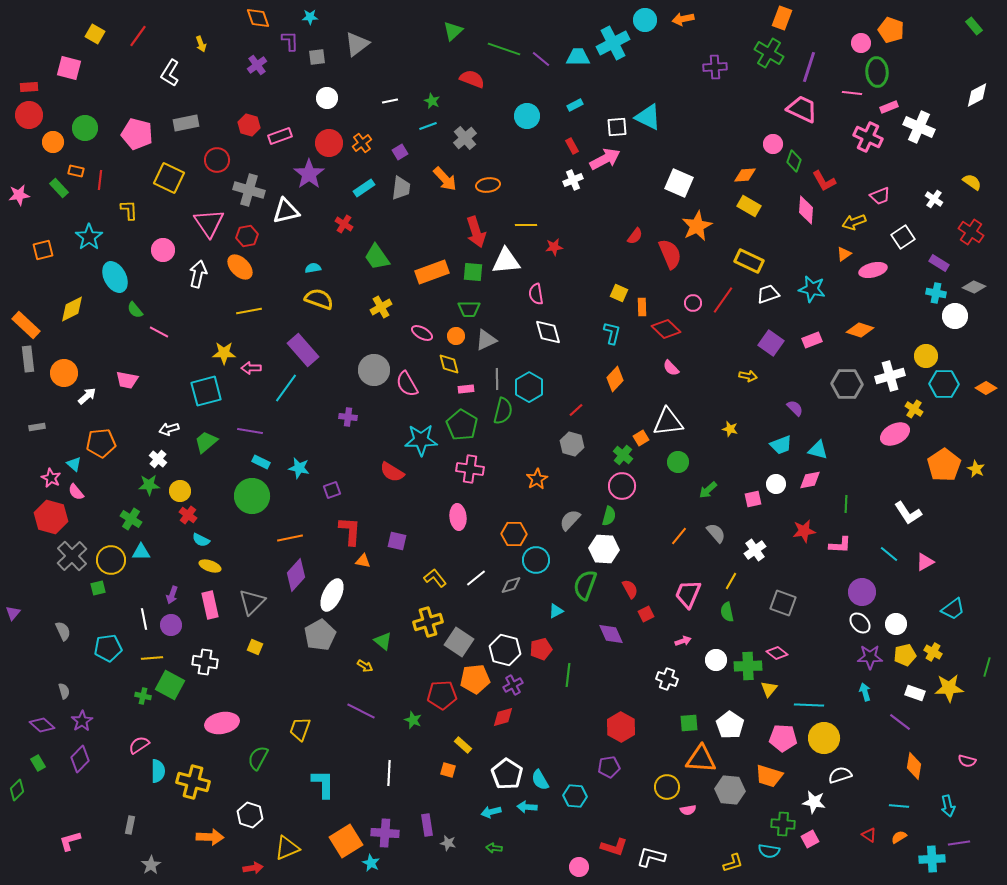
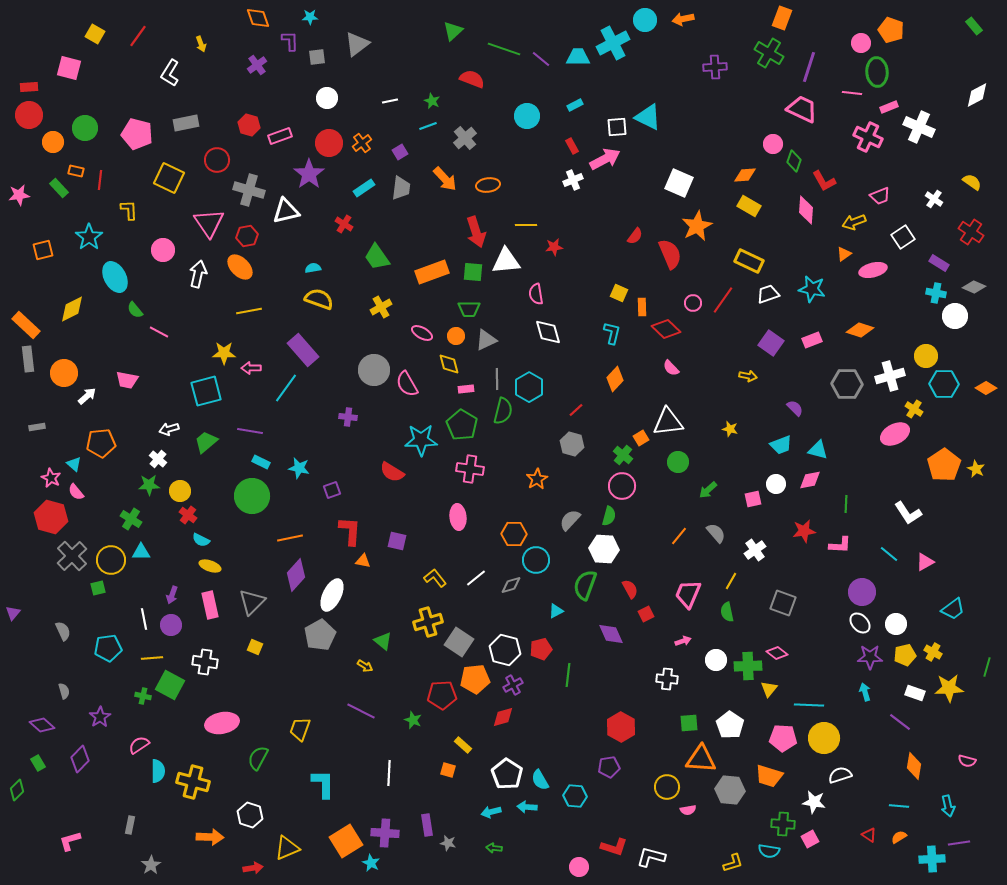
white cross at (667, 679): rotated 15 degrees counterclockwise
purple star at (82, 721): moved 18 px right, 4 px up
